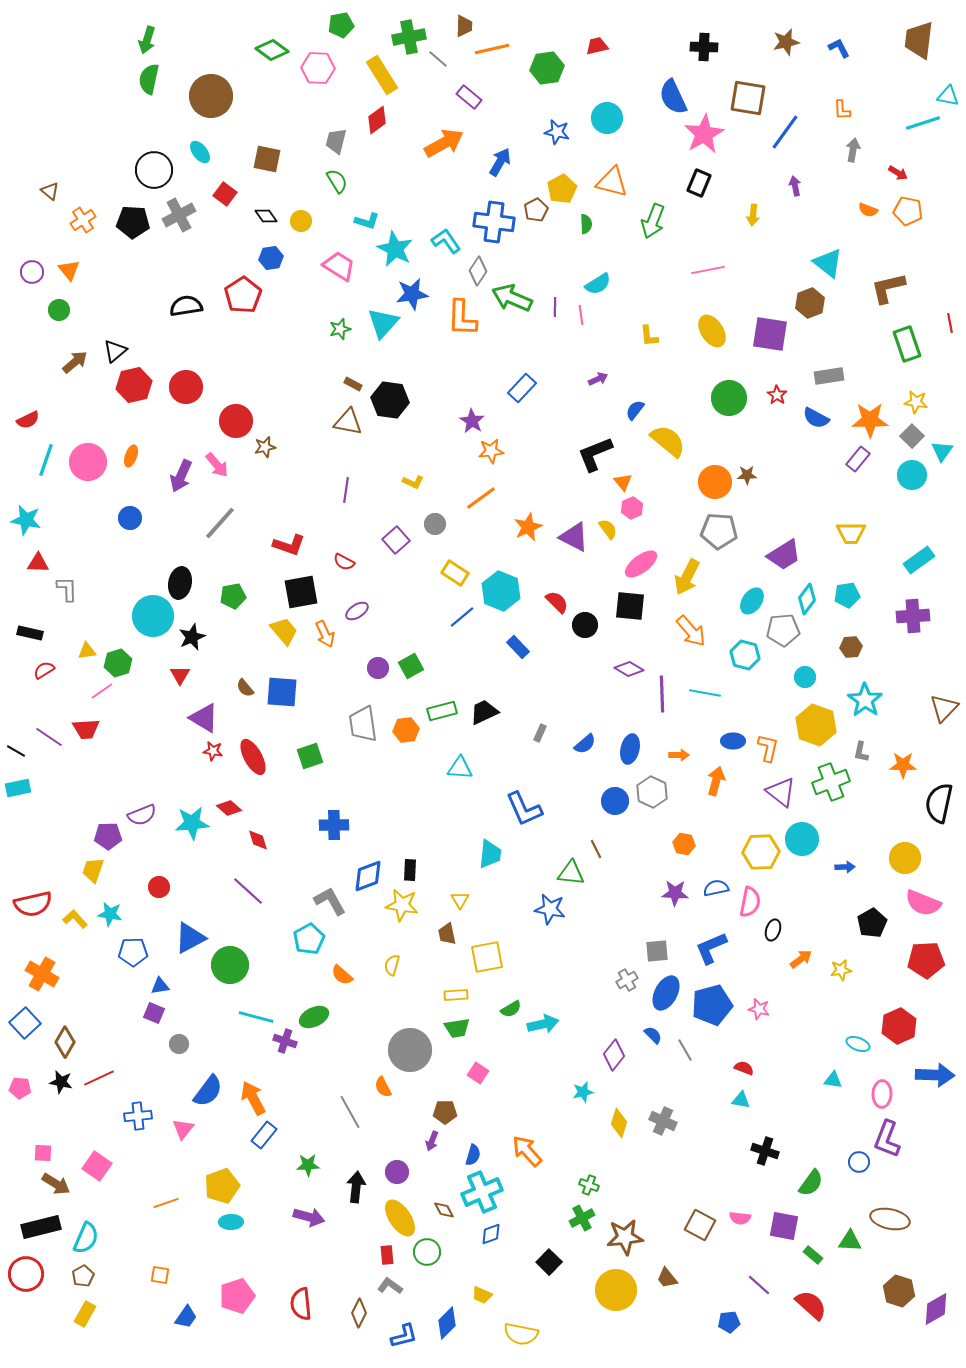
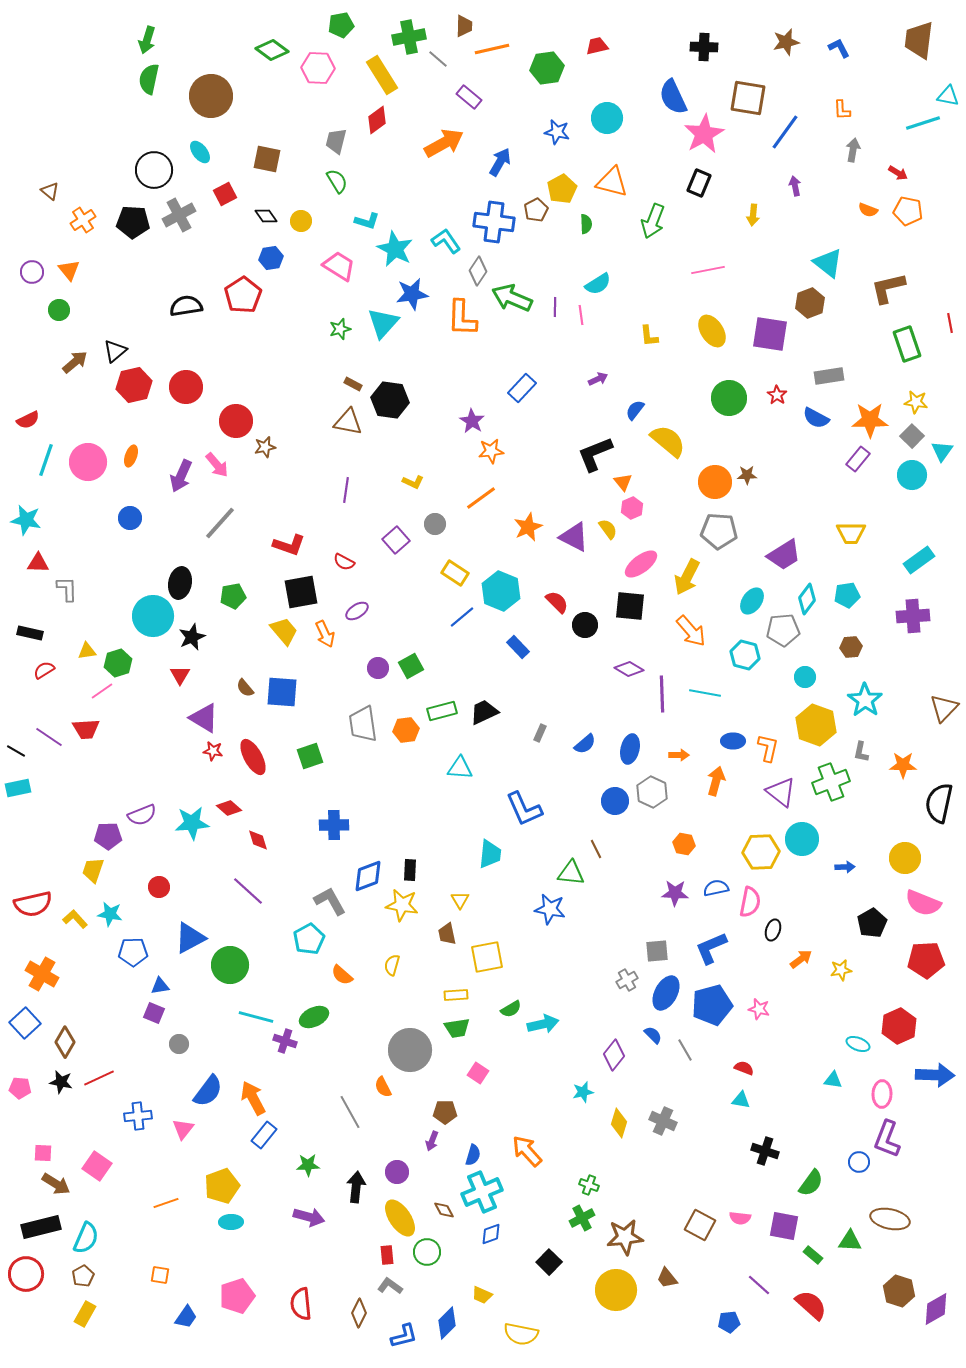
red square at (225, 194): rotated 25 degrees clockwise
